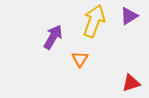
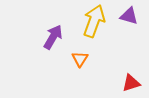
purple triangle: rotated 48 degrees clockwise
